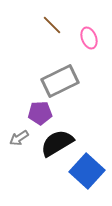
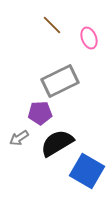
blue square: rotated 12 degrees counterclockwise
